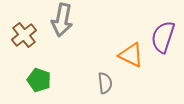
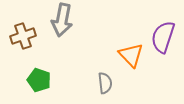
brown cross: moved 1 px left, 1 px down; rotated 20 degrees clockwise
orange triangle: rotated 20 degrees clockwise
